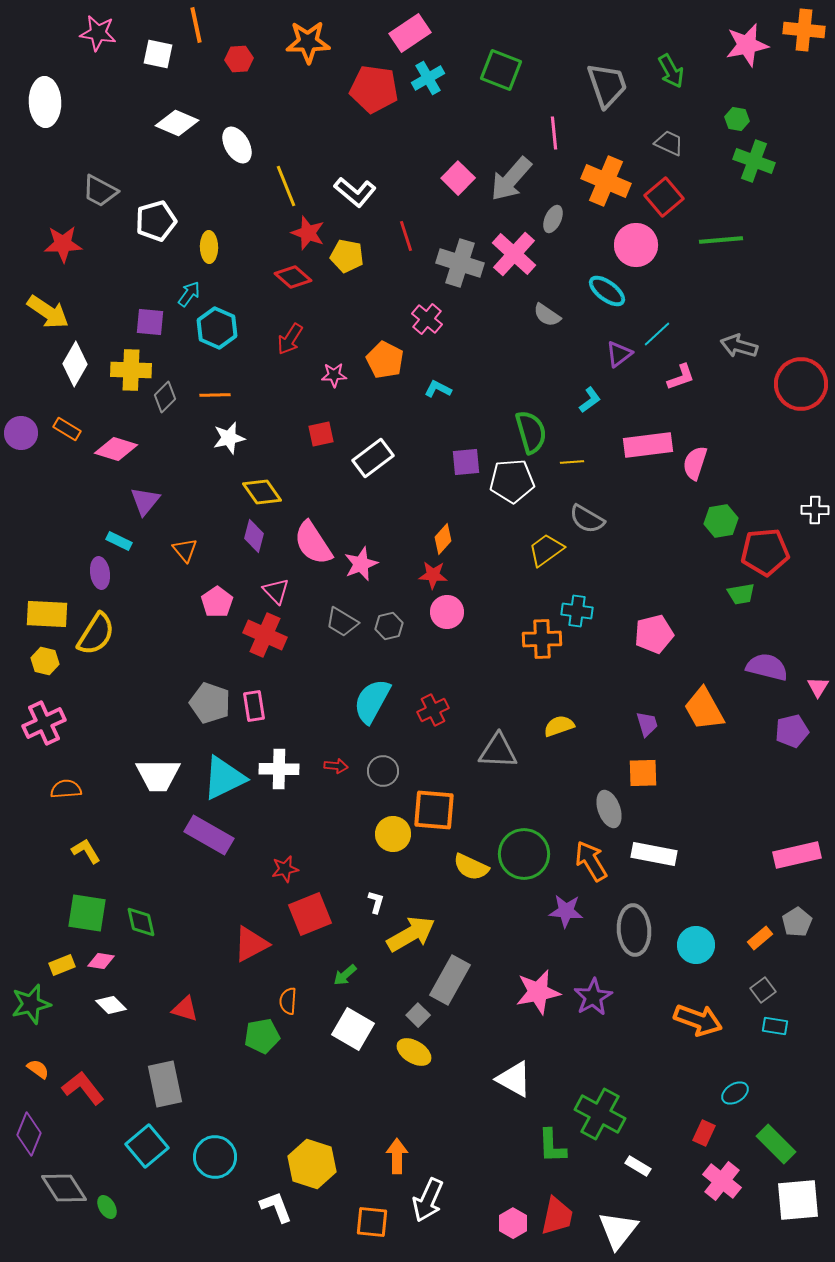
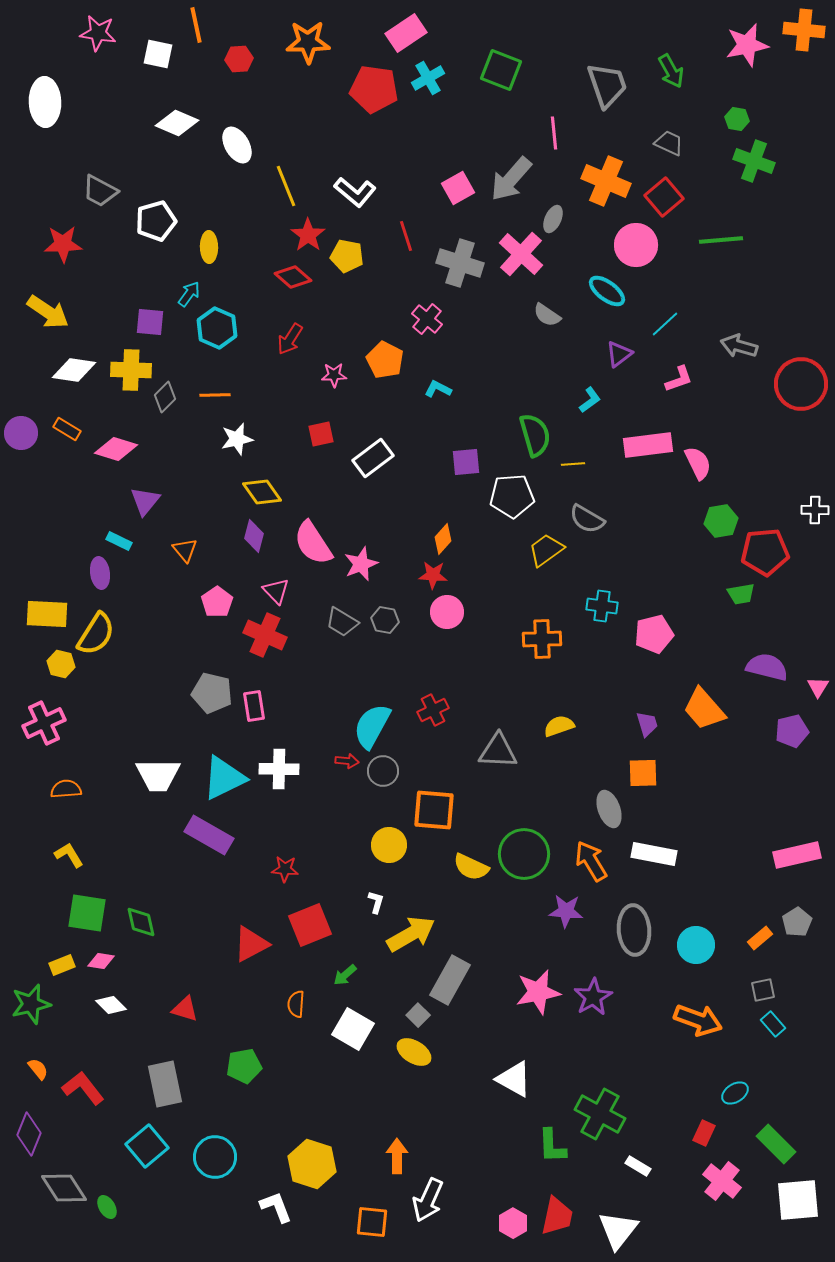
pink rectangle at (410, 33): moved 4 px left
pink square at (458, 178): moved 10 px down; rotated 16 degrees clockwise
red star at (308, 233): moved 2 px down; rotated 16 degrees clockwise
pink cross at (514, 254): moved 7 px right
cyan line at (657, 334): moved 8 px right, 10 px up
white diamond at (75, 364): moved 1 px left, 6 px down; rotated 69 degrees clockwise
pink L-shape at (681, 377): moved 2 px left, 2 px down
green semicircle at (531, 432): moved 4 px right, 3 px down
white star at (229, 438): moved 8 px right, 1 px down
yellow line at (572, 462): moved 1 px right, 2 px down
pink semicircle at (695, 463): moved 3 px right; rotated 136 degrees clockwise
white pentagon at (512, 481): moved 15 px down
cyan cross at (577, 611): moved 25 px right, 5 px up
gray hexagon at (389, 626): moved 4 px left, 6 px up; rotated 24 degrees clockwise
yellow hexagon at (45, 661): moved 16 px right, 3 px down
cyan semicircle at (372, 701): moved 25 px down
gray pentagon at (210, 703): moved 2 px right, 10 px up; rotated 6 degrees counterclockwise
orange trapezoid at (704, 709): rotated 12 degrees counterclockwise
red arrow at (336, 766): moved 11 px right, 5 px up
yellow circle at (393, 834): moved 4 px left, 11 px down
yellow L-shape at (86, 851): moved 17 px left, 4 px down
red star at (285, 869): rotated 16 degrees clockwise
red square at (310, 914): moved 11 px down
gray square at (763, 990): rotated 25 degrees clockwise
orange semicircle at (288, 1001): moved 8 px right, 3 px down
cyan rectangle at (775, 1026): moved 2 px left, 2 px up; rotated 40 degrees clockwise
green pentagon at (262, 1036): moved 18 px left, 30 px down
orange semicircle at (38, 1069): rotated 15 degrees clockwise
